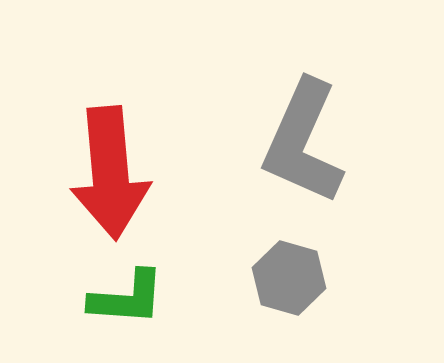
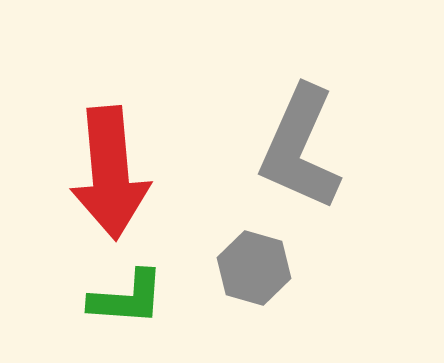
gray L-shape: moved 3 px left, 6 px down
gray hexagon: moved 35 px left, 10 px up
